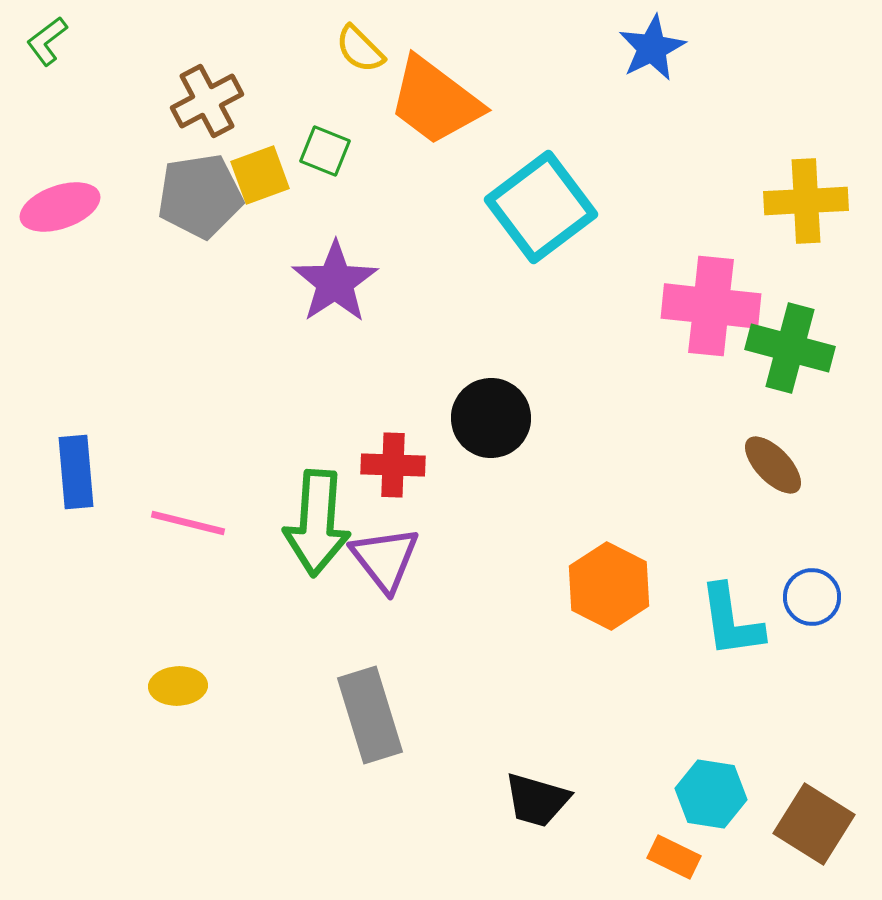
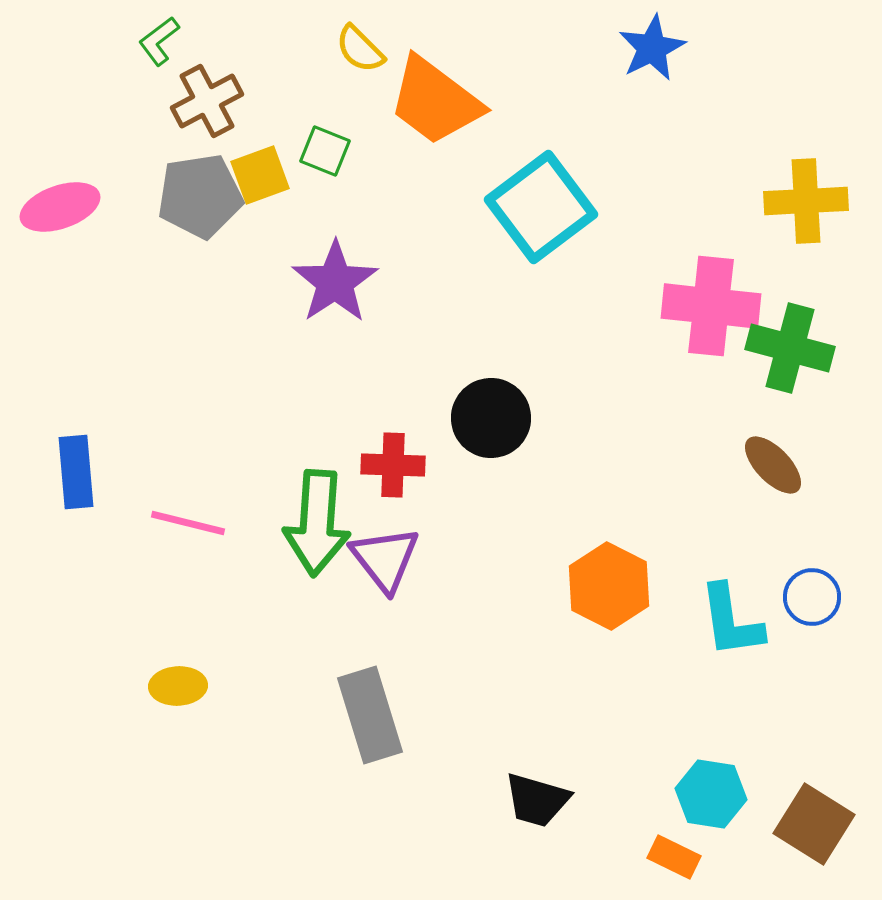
green L-shape: moved 112 px right
